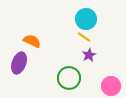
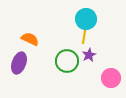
yellow line: rotated 64 degrees clockwise
orange semicircle: moved 2 px left, 2 px up
green circle: moved 2 px left, 17 px up
pink circle: moved 8 px up
